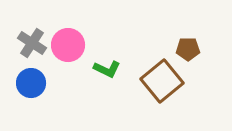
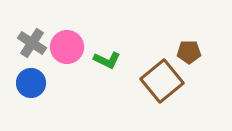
pink circle: moved 1 px left, 2 px down
brown pentagon: moved 1 px right, 3 px down
green L-shape: moved 9 px up
